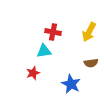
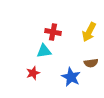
blue star: moved 7 px up
